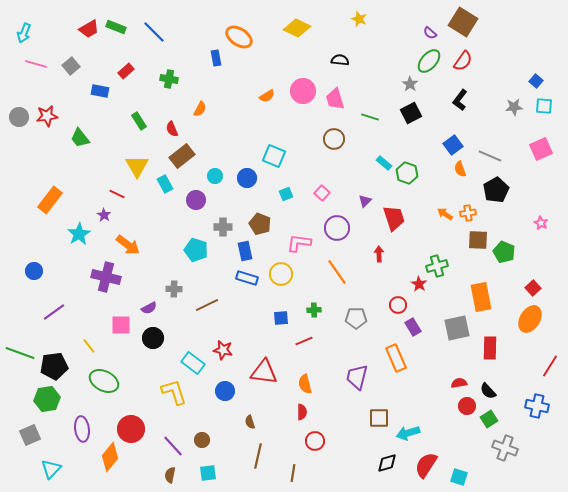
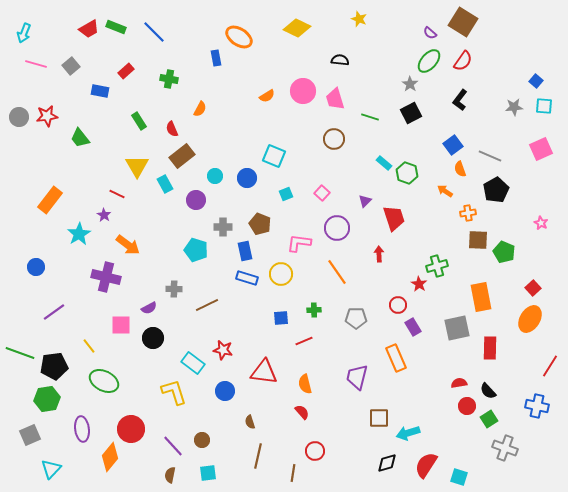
orange arrow at (445, 214): moved 23 px up
blue circle at (34, 271): moved 2 px right, 4 px up
red semicircle at (302, 412): rotated 42 degrees counterclockwise
red circle at (315, 441): moved 10 px down
